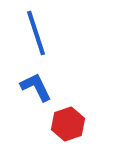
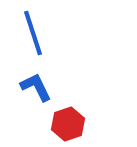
blue line: moved 3 px left
